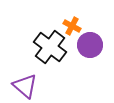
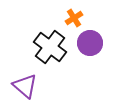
orange cross: moved 2 px right, 8 px up; rotated 30 degrees clockwise
purple circle: moved 2 px up
